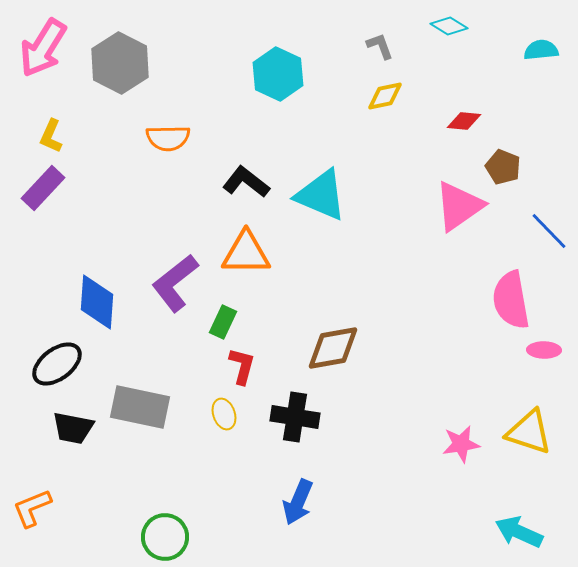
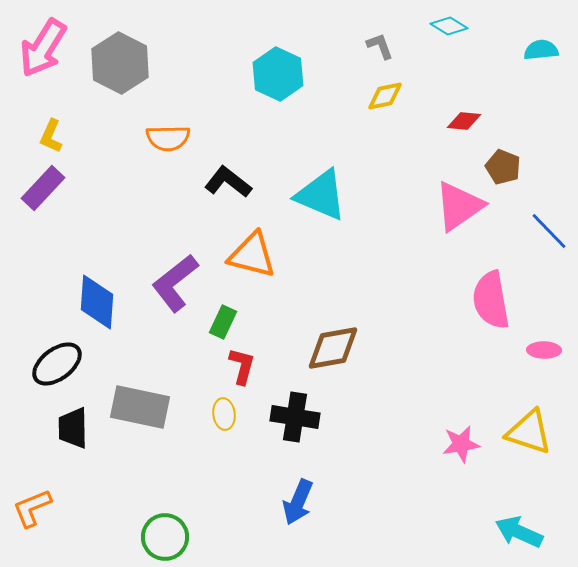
black L-shape: moved 18 px left
orange triangle: moved 6 px right, 2 px down; rotated 14 degrees clockwise
pink semicircle: moved 20 px left
yellow ellipse: rotated 12 degrees clockwise
black trapezoid: rotated 78 degrees clockwise
